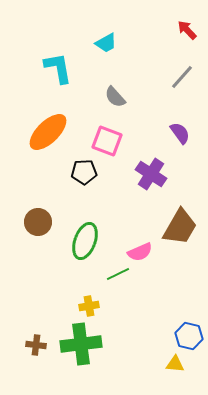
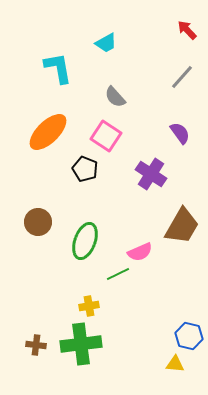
pink square: moved 1 px left, 5 px up; rotated 12 degrees clockwise
black pentagon: moved 1 px right, 3 px up; rotated 25 degrees clockwise
brown trapezoid: moved 2 px right, 1 px up
